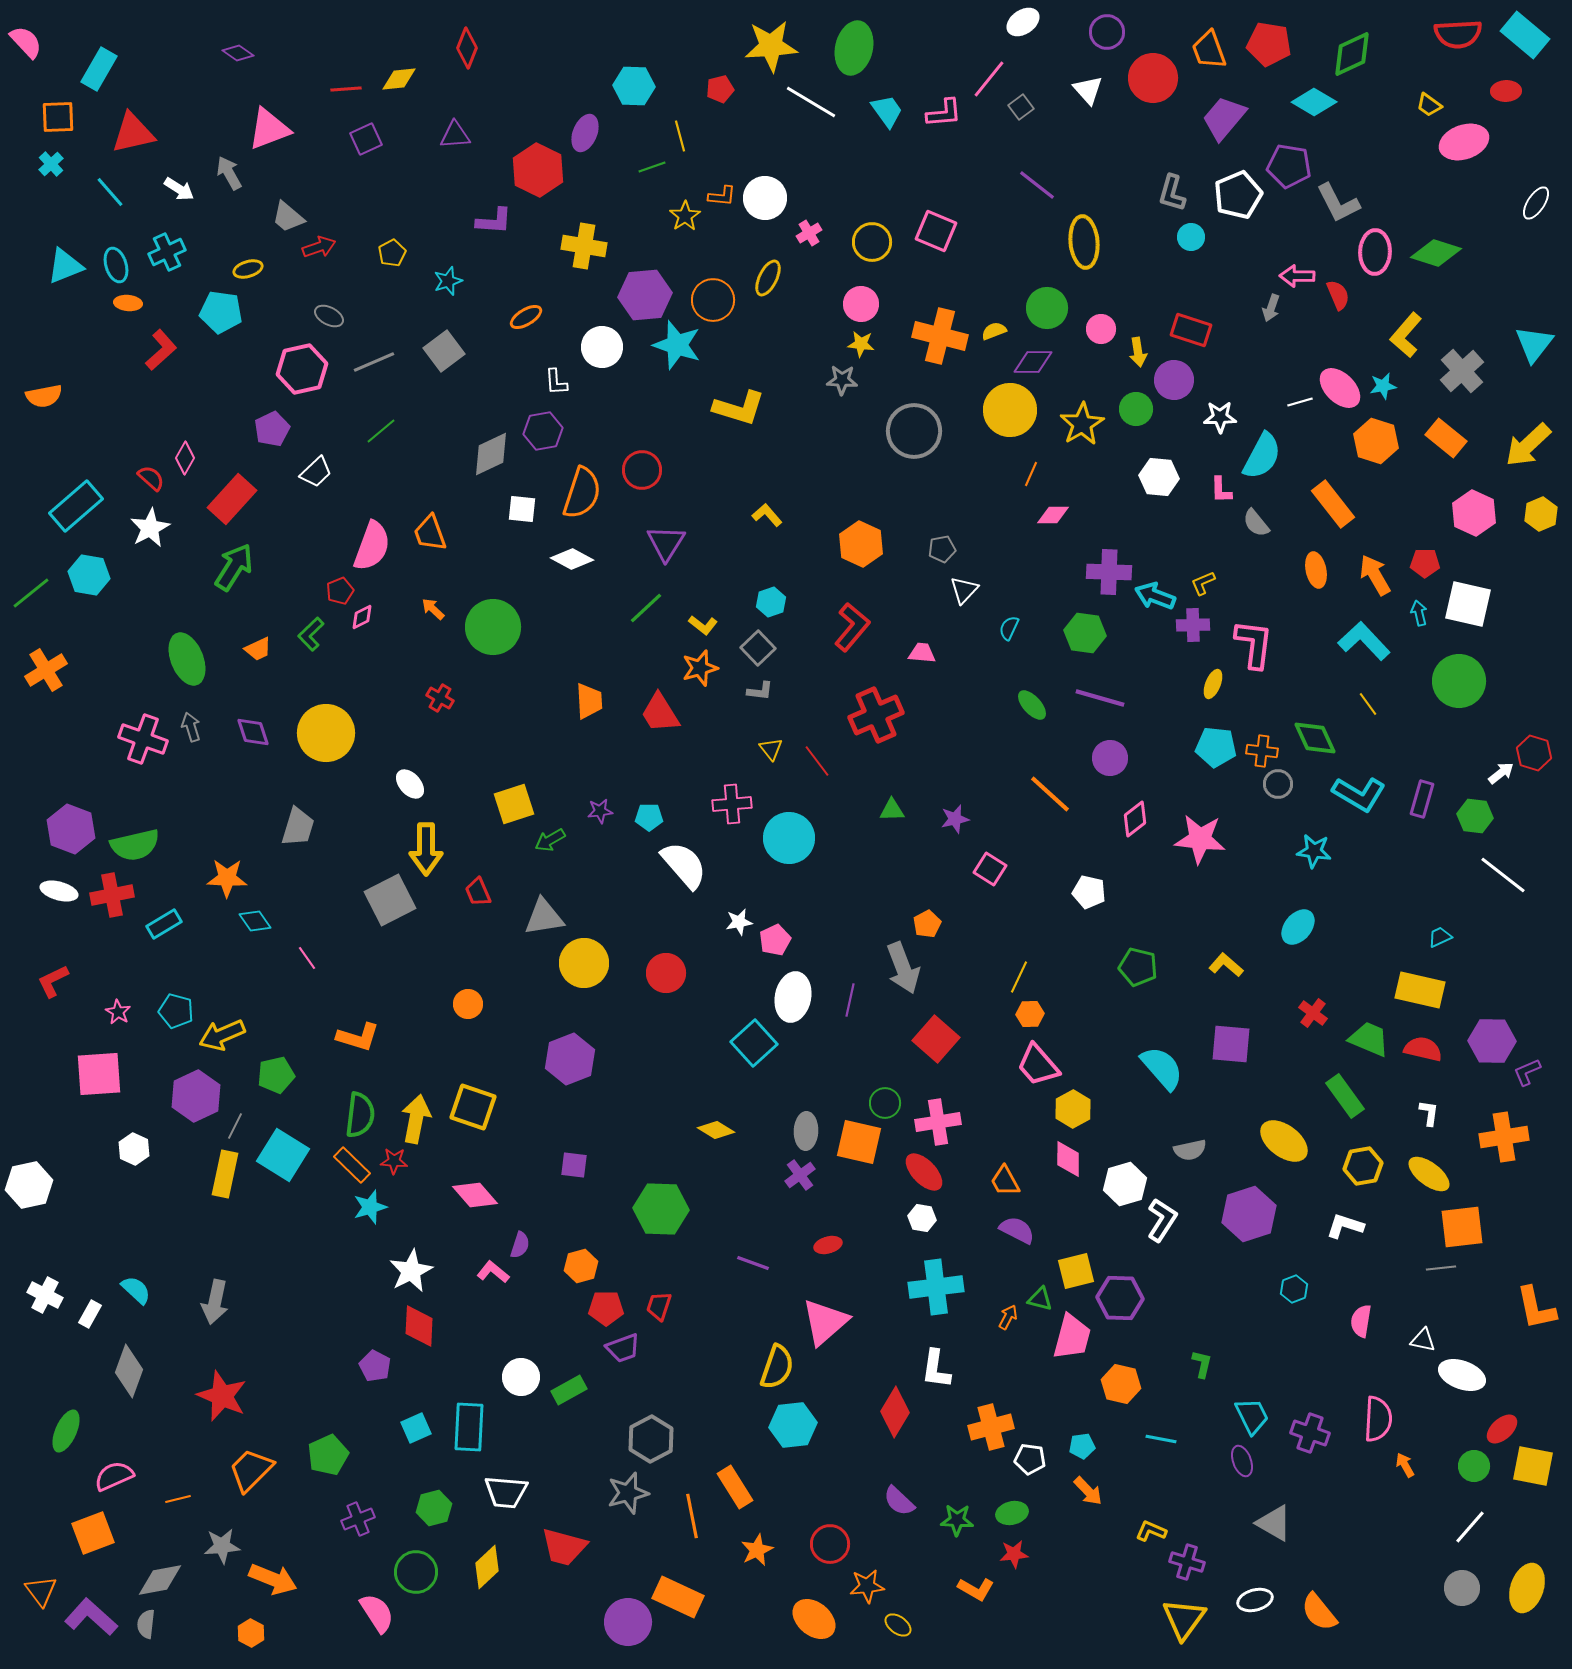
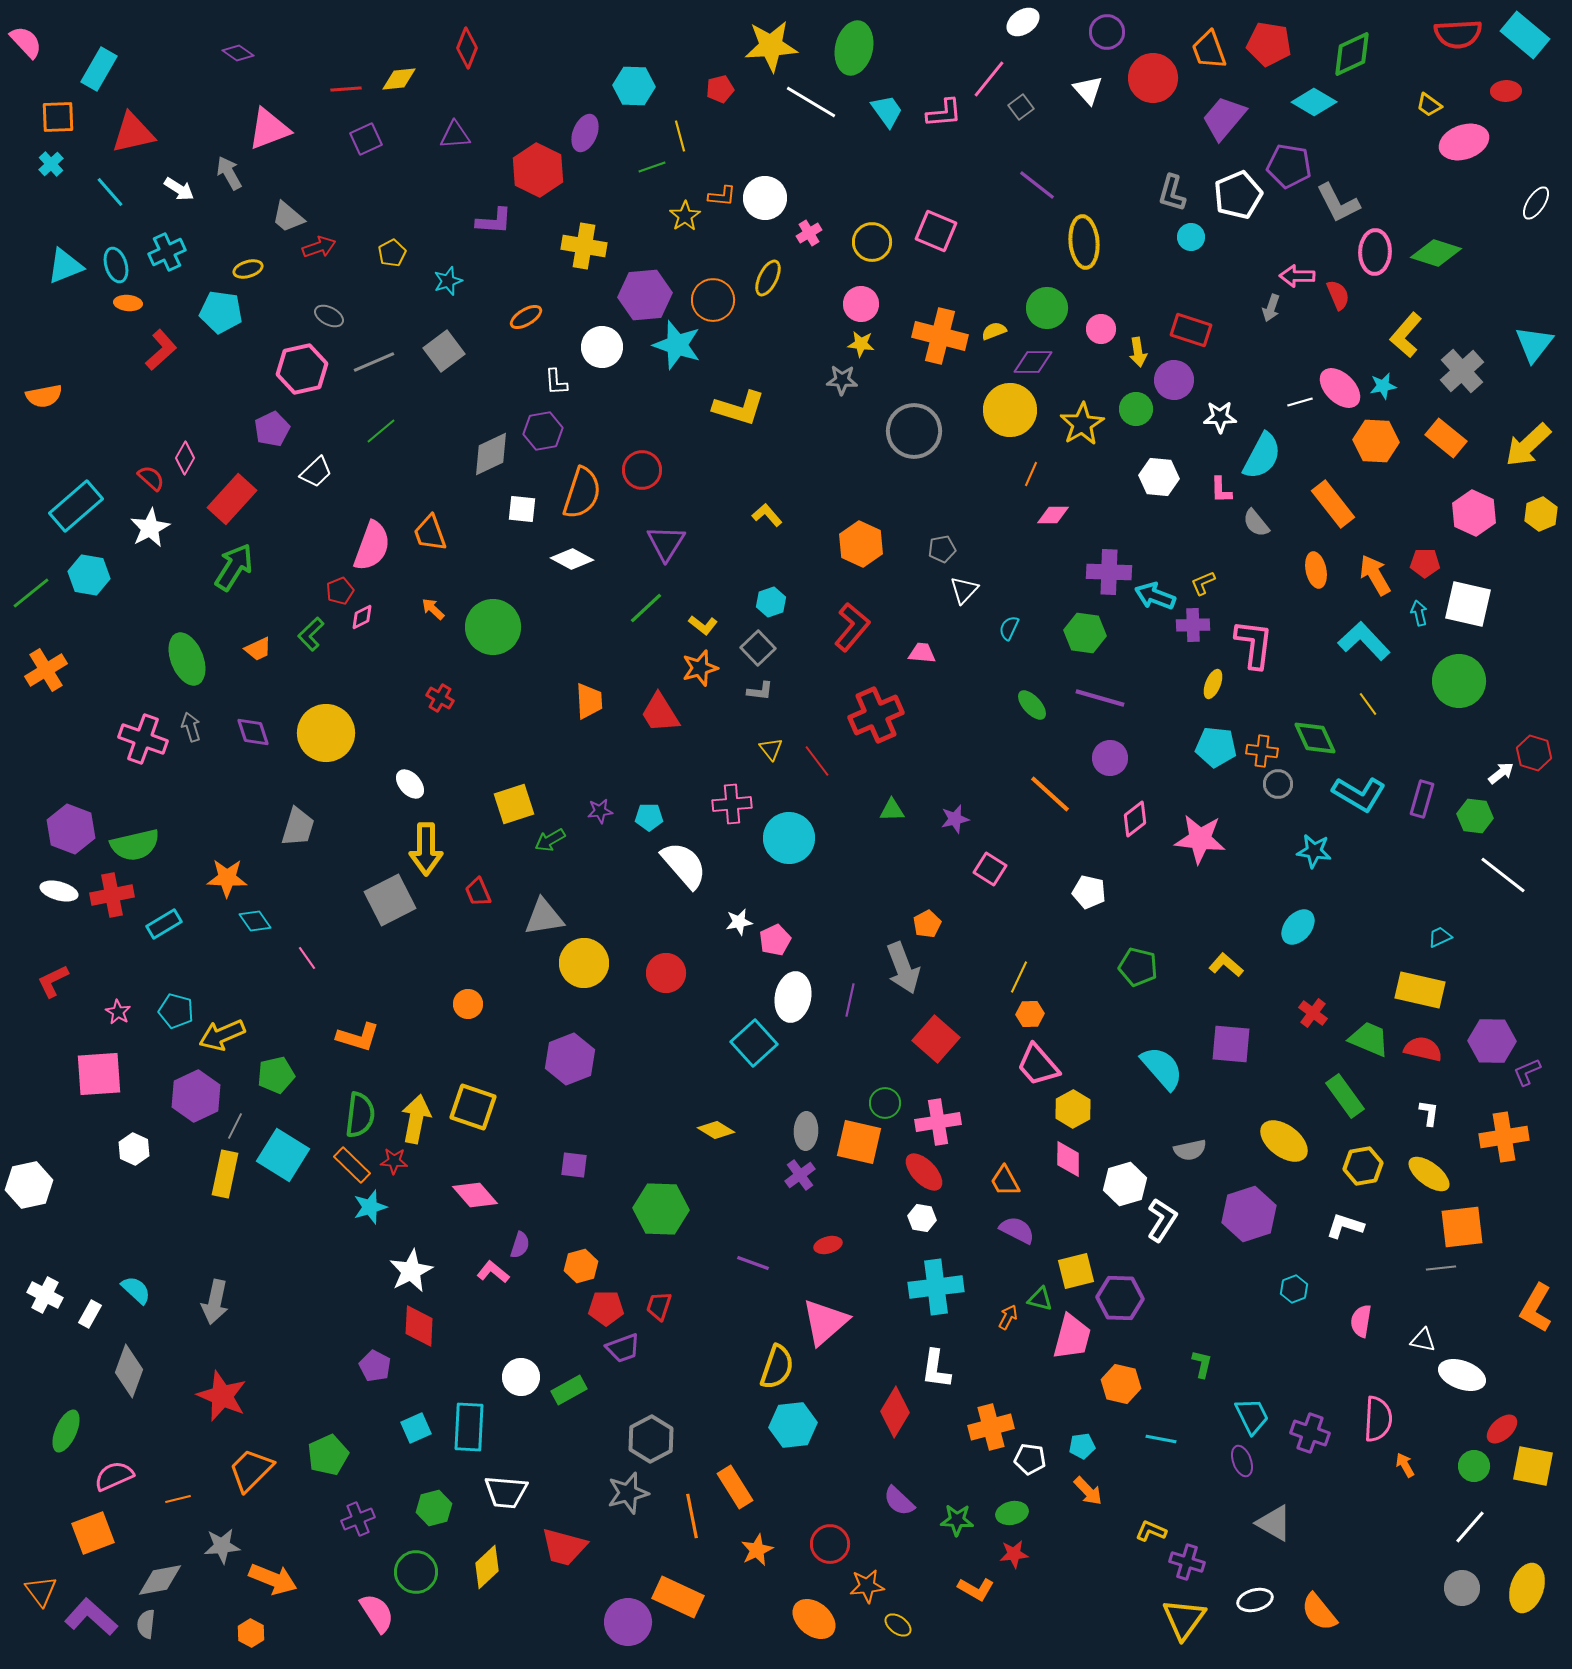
orange hexagon at (1376, 441): rotated 15 degrees counterclockwise
orange L-shape at (1536, 1308): rotated 42 degrees clockwise
